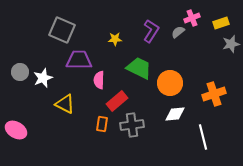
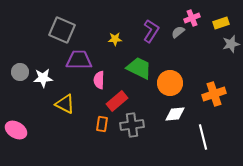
white star: rotated 18 degrees clockwise
